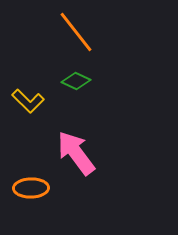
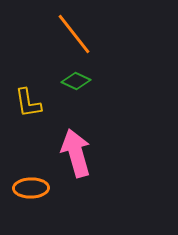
orange line: moved 2 px left, 2 px down
yellow L-shape: moved 2 px down; rotated 36 degrees clockwise
pink arrow: rotated 21 degrees clockwise
